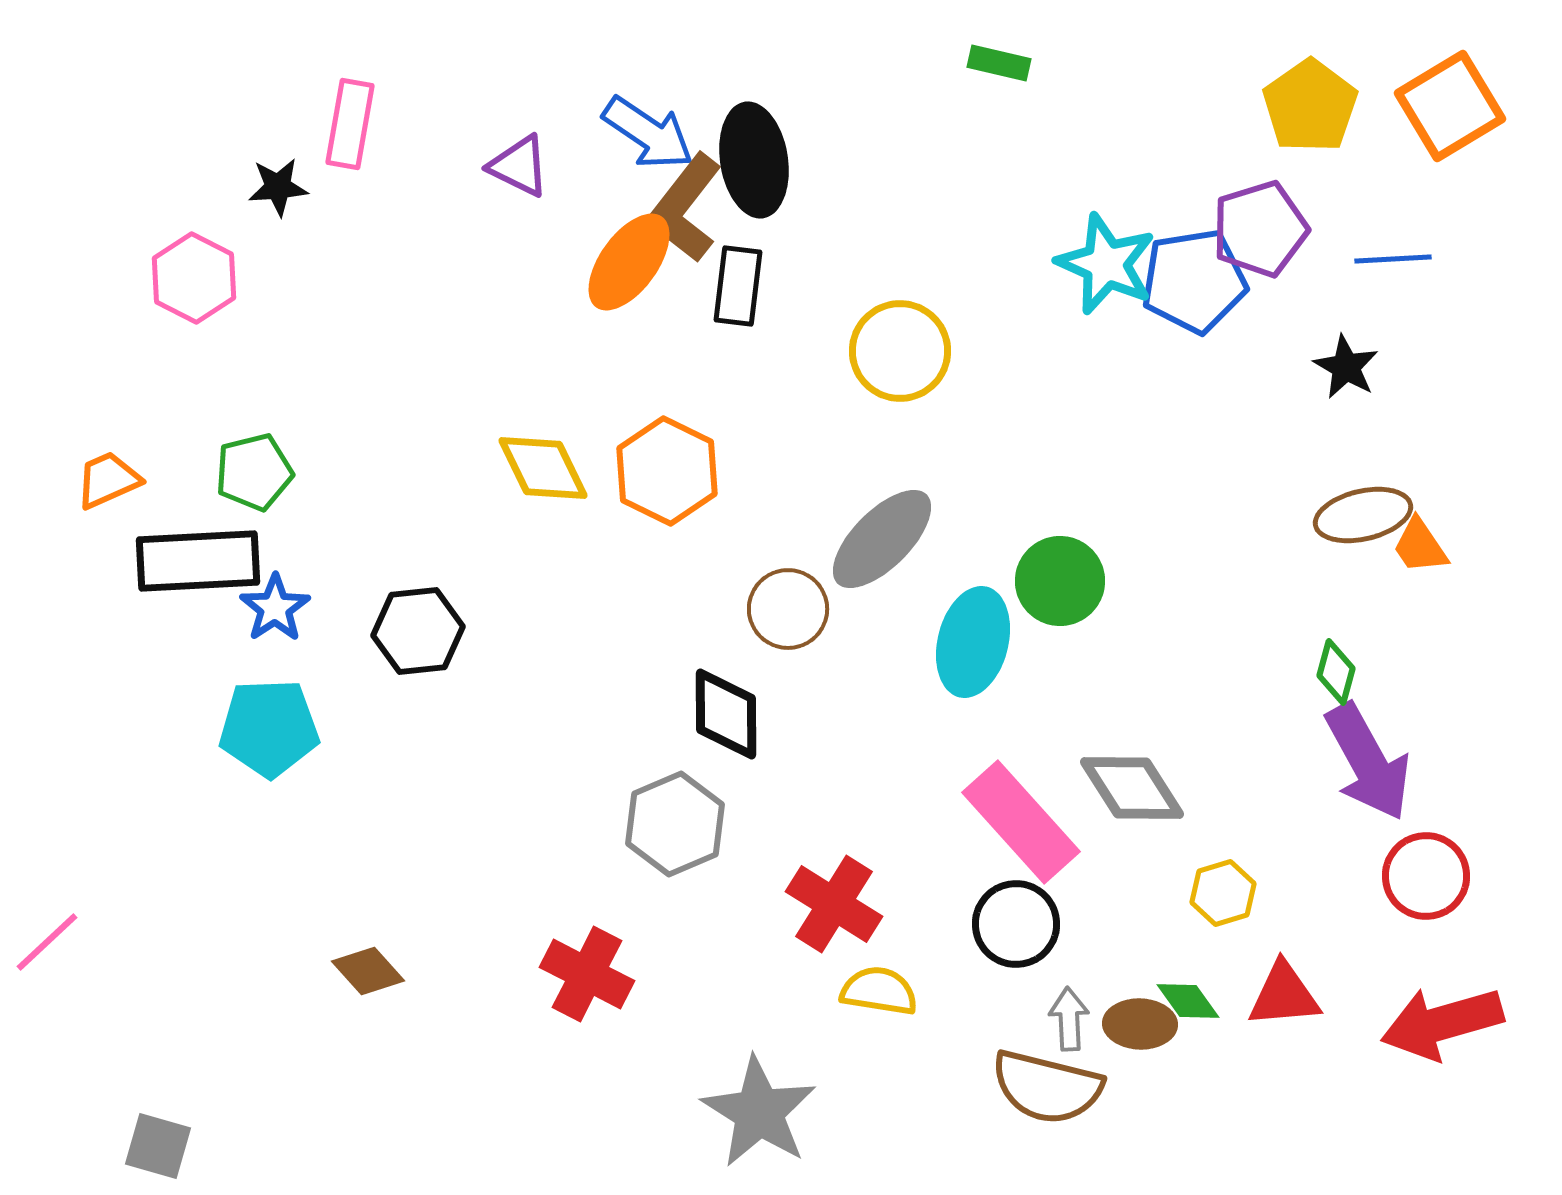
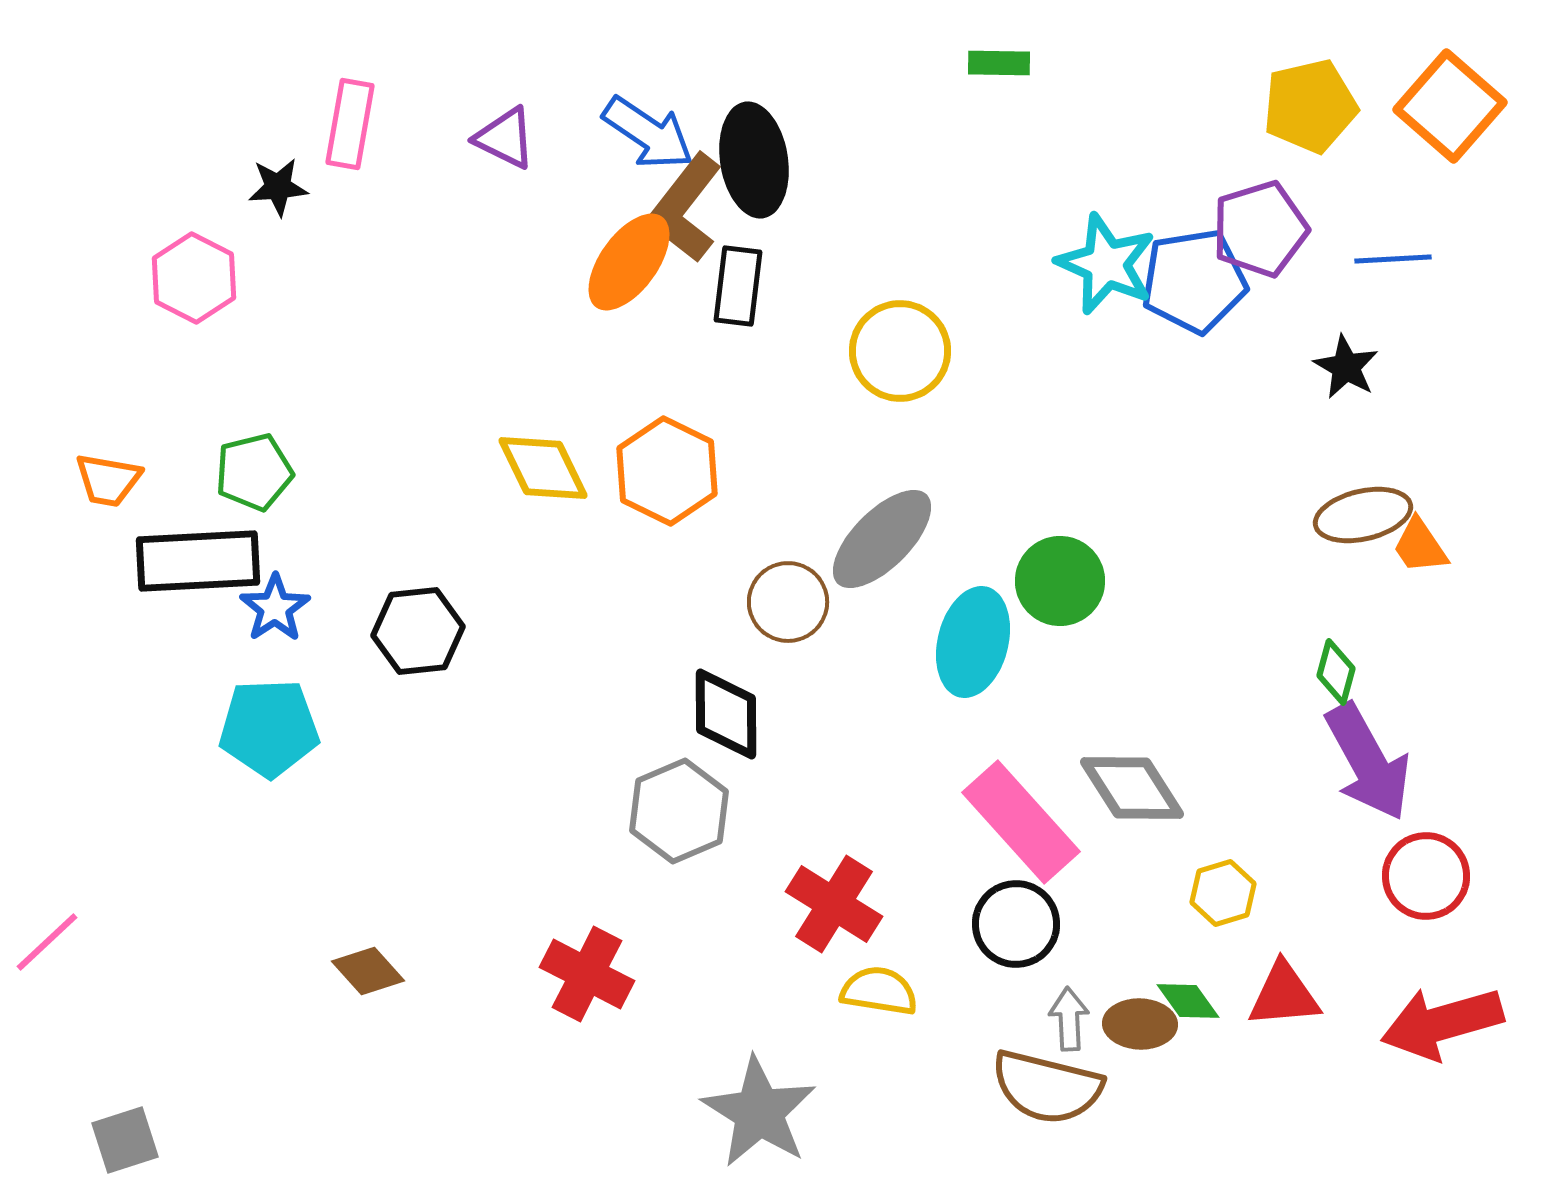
green rectangle at (999, 63): rotated 12 degrees counterclockwise
yellow pentagon at (1310, 106): rotated 22 degrees clockwise
orange square at (1450, 106): rotated 18 degrees counterclockwise
purple triangle at (519, 166): moved 14 px left, 28 px up
orange trapezoid at (108, 480): rotated 146 degrees counterclockwise
brown circle at (788, 609): moved 7 px up
gray hexagon at (675, 824): moved 4 px right, 13 px up
gray square at (158, 1146): moved 33 px left, 6 px up; rotated 34 degrees counterclockwise
